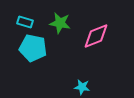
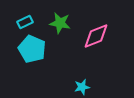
cyan rectangle: rotated 42 degrees counterclockwise
cyan pentagon: moved 1 px left, 1 px down; rotated 12 degrees clockwise
cyan star: rotated 21 degrees counterclockwise
